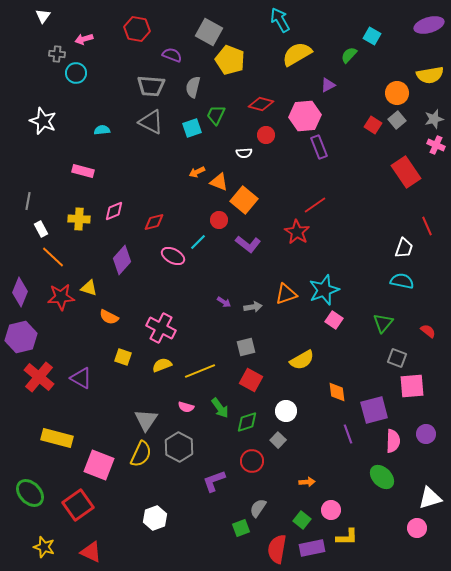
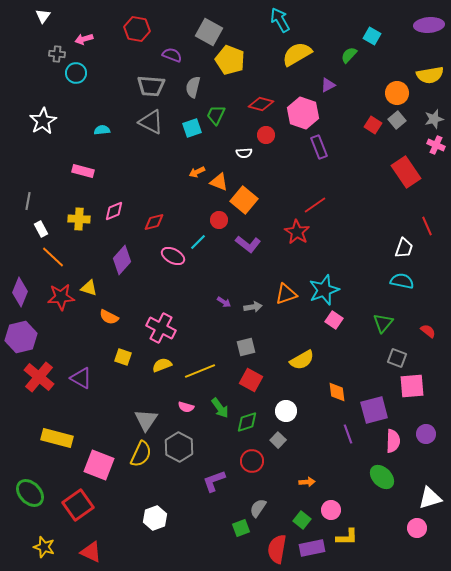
purple ellipse at (429, 25): rotated 12 degrees clockwise
pink hexagon at (305, 116): moved 2 px left, 3 px up; rotated 24 degrees clockwise
white star at (43, 121): rotated 20 degrees clockwise
